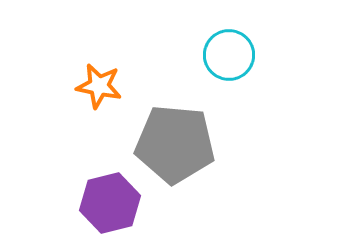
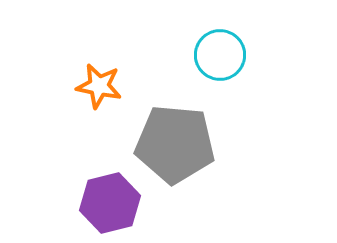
cyan circle: moved 9 px left
